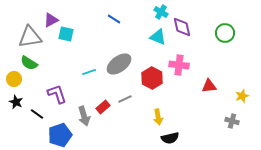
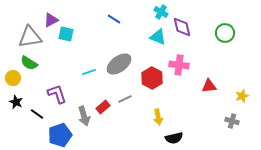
yellow circle: moved 1 px left, 1 px up
black semicircle: moved 4 px right
